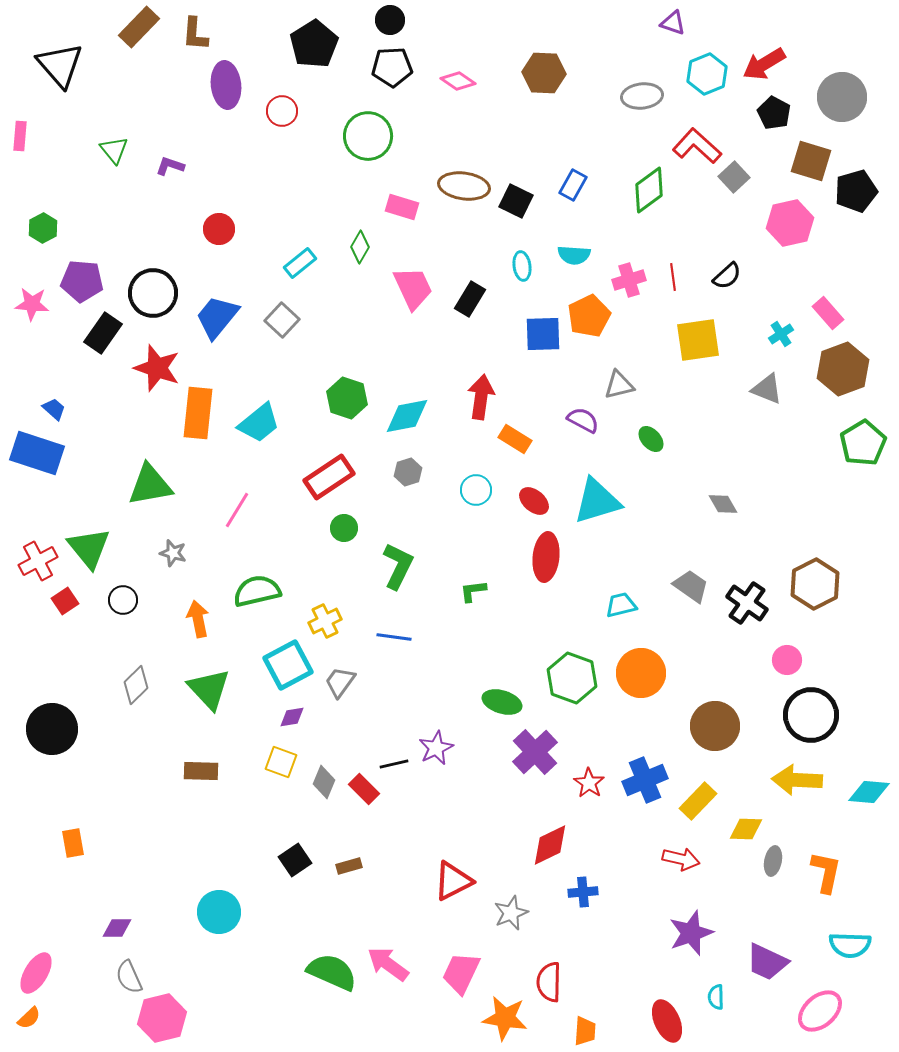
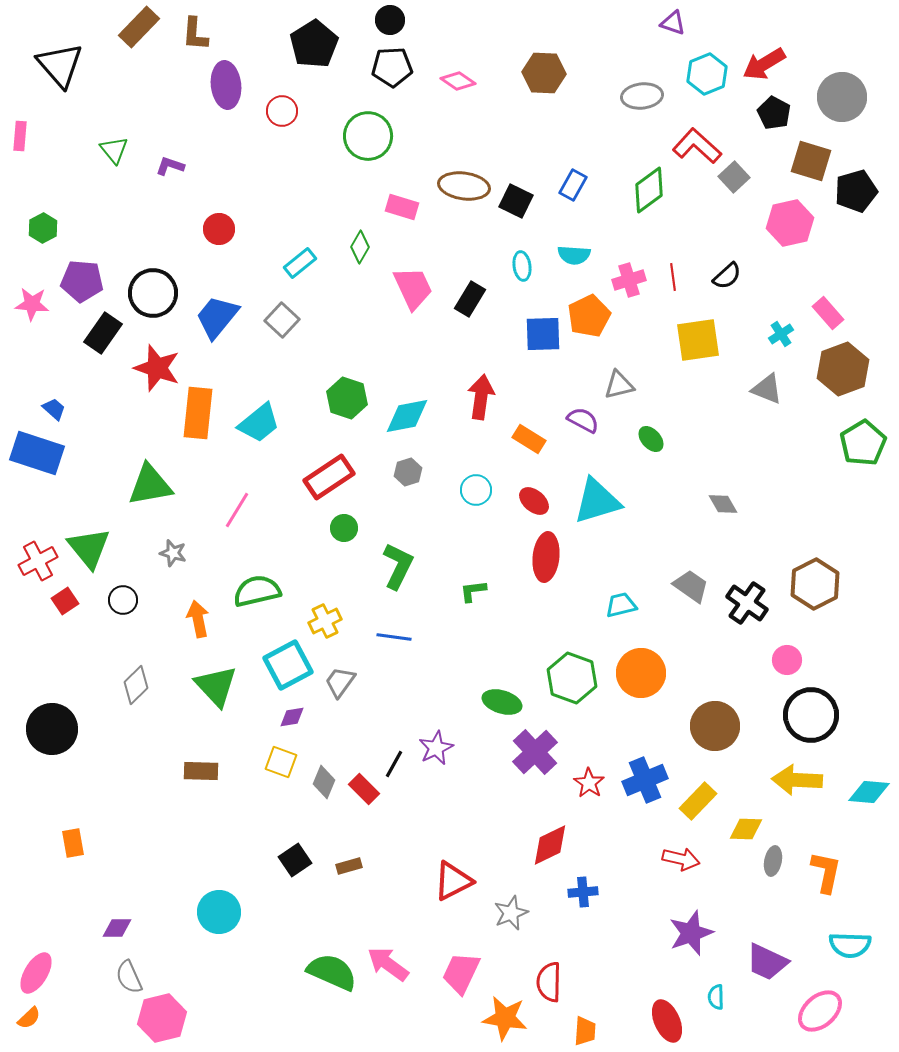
orange rectangle at (515, 439): moved 14 px right
green triangle at (209, 689): moved 7 px right, 3 px up
black line at (394, 764): rotated 48 degrees counterclockwise
